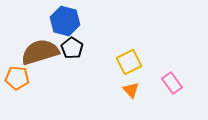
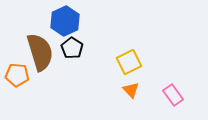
blue hexagon: rotated 20 degrees clockwise
brown semicircle: rotated 90 degrees clockwise
orange pentagon: moved 3 px up
pink rectangle: moved 1 px right, 12 px down
